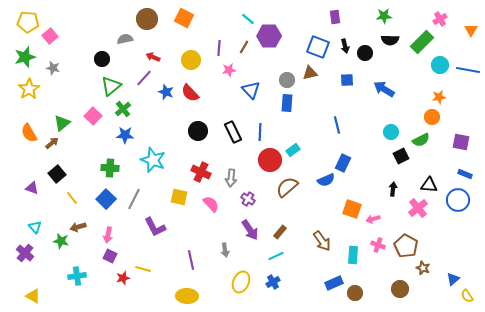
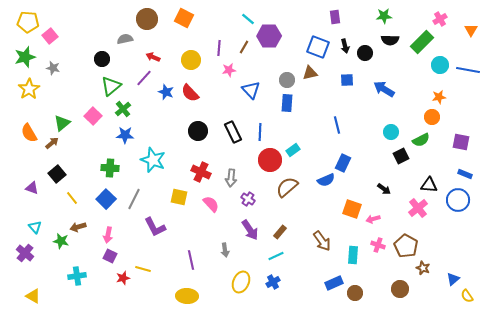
black arrow at (393, 189): moved 9 px left; rotated 120 degrees clockwise
